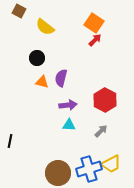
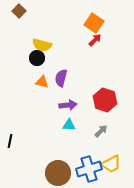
brown square: rotated 16 degrees clockwise
yellow semicircle: moved 3 px left, 18 px down; rotated 24 degrees counterclockwise
red hexagon: rotated 10 degrees counterclockwise
